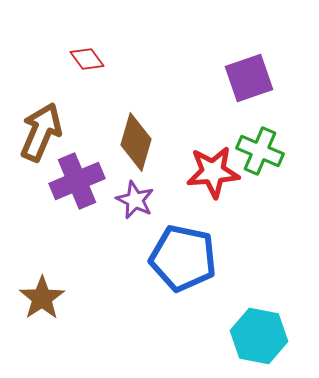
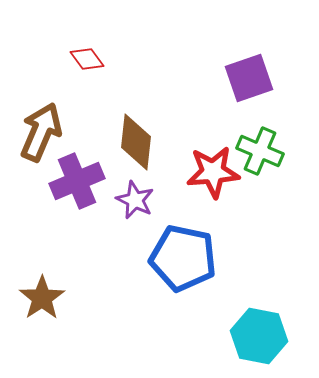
brown diamond: rotated 10 degrees counterclockwise
